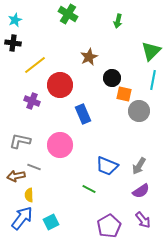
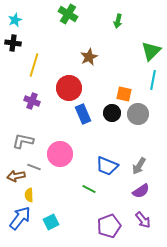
yellow line: moved 1 px left; rotated 35 degrees counterclockwise
black circle: moved 35 px down
red circle: moved 9 px right, 3 px down
gray circle: moved 1 px left, 3 px down
gray L-shape: moved 3 px right
pink circle: moved 9 px down
blue arrow: moved 2 px left
purple pentagon: rotated 10 degrees clockwise
